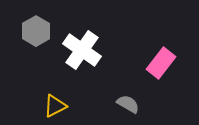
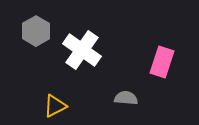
pink rectangle: moved 1 px right, 1 px up; rotated 20 degrees counterclockwise
gray semicircle: moved 2 px left, 6 px up; rotated 25 degrees counterclockwise
